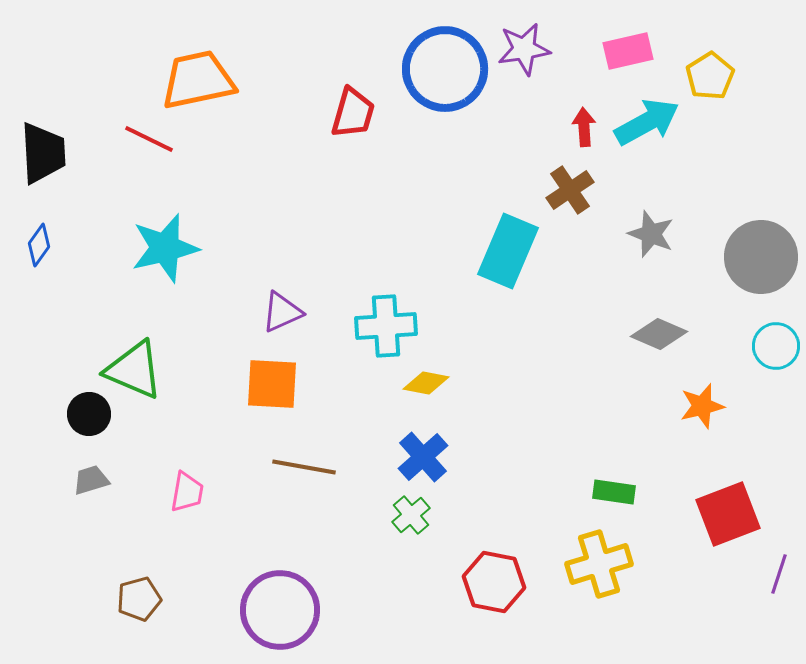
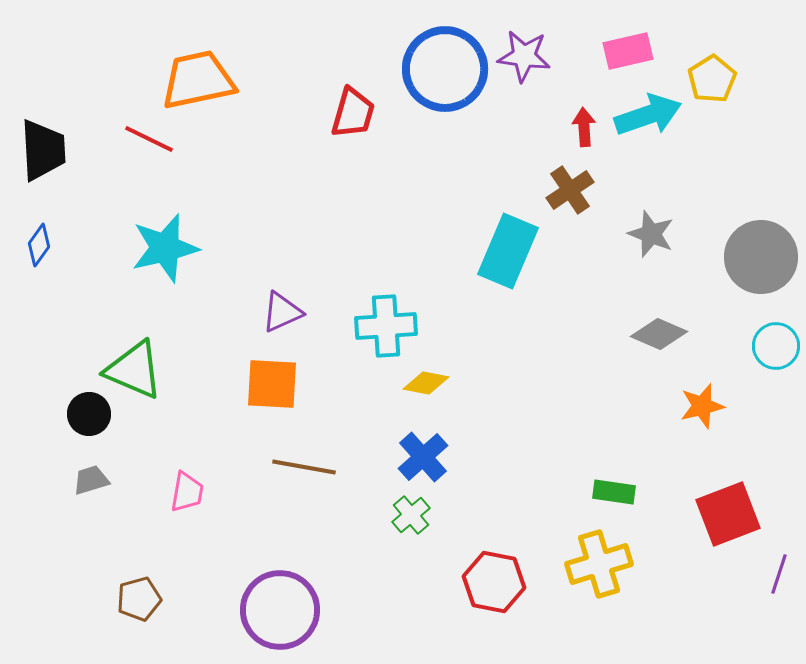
purple star: moved 7 px down; rotated 16 degrees clockwise
yellow pentagon: moved 2 px right, 3 px down
cyan arrow: moved 1 px right, 7 px up; rotated 10 degrees clockwise
black trapezoid: moved 3 px up
